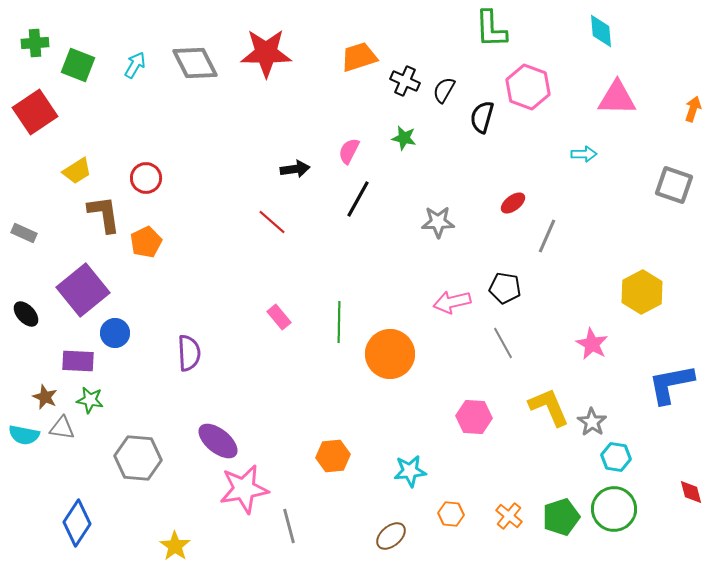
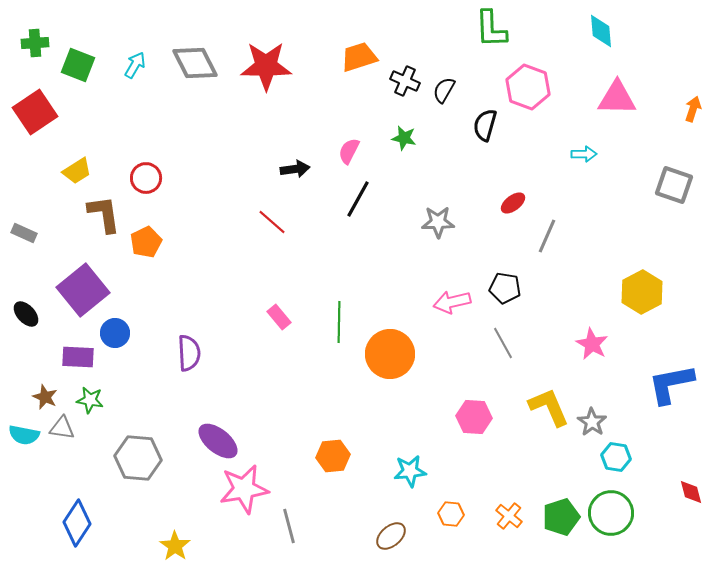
red star at (266, 53): moved 13 px down
black semicircle at (482, 117): moved 3 px right, 8 px down
purple rectangle at (78, 361): moved 4 px up
green circle at (614, 509): moved 3 px left, 4 px down
